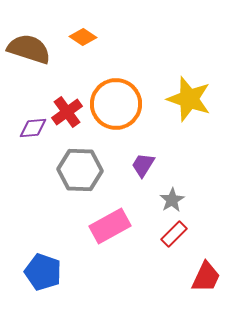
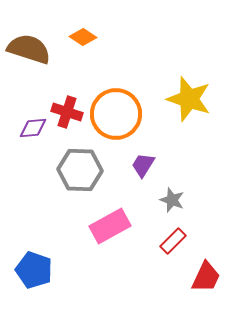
orange circle: moved 10 px down
red cross: rotated 36 degrees counterclockwise
gray star: rotated 20 degrees counterclockwise
red rectangle: moved 1 px left, 7 px down
blue pentagon: moved 9 px left, 2 px up
